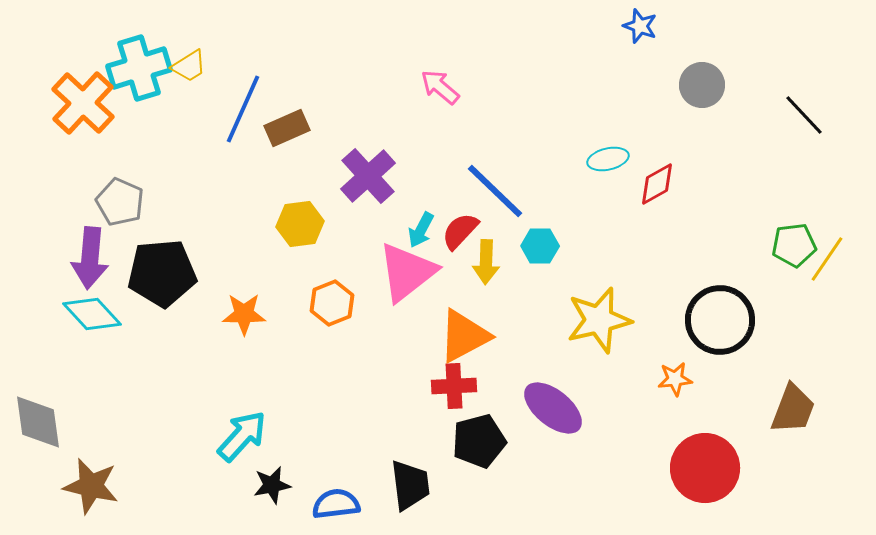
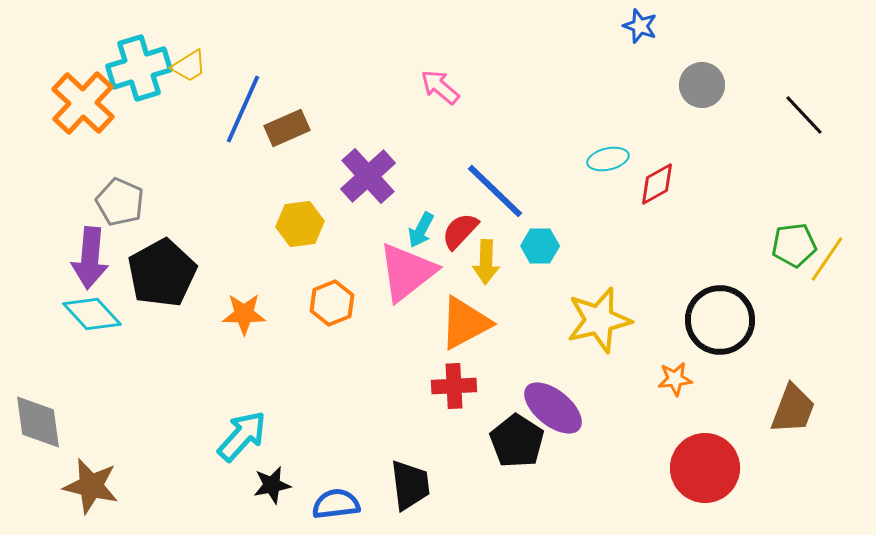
black pentagon at (162, 273): rotated 24 degrees counterclockwise
orange triangle at (464, 336): moved 1 px right, 13 px up
black pentagon at (479, 441): moved 38 px right; rotated 24 degrees counterclockwise
